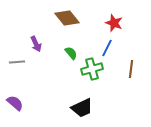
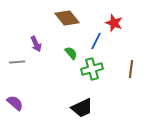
blue line: moved 11 px left, 7 px up
